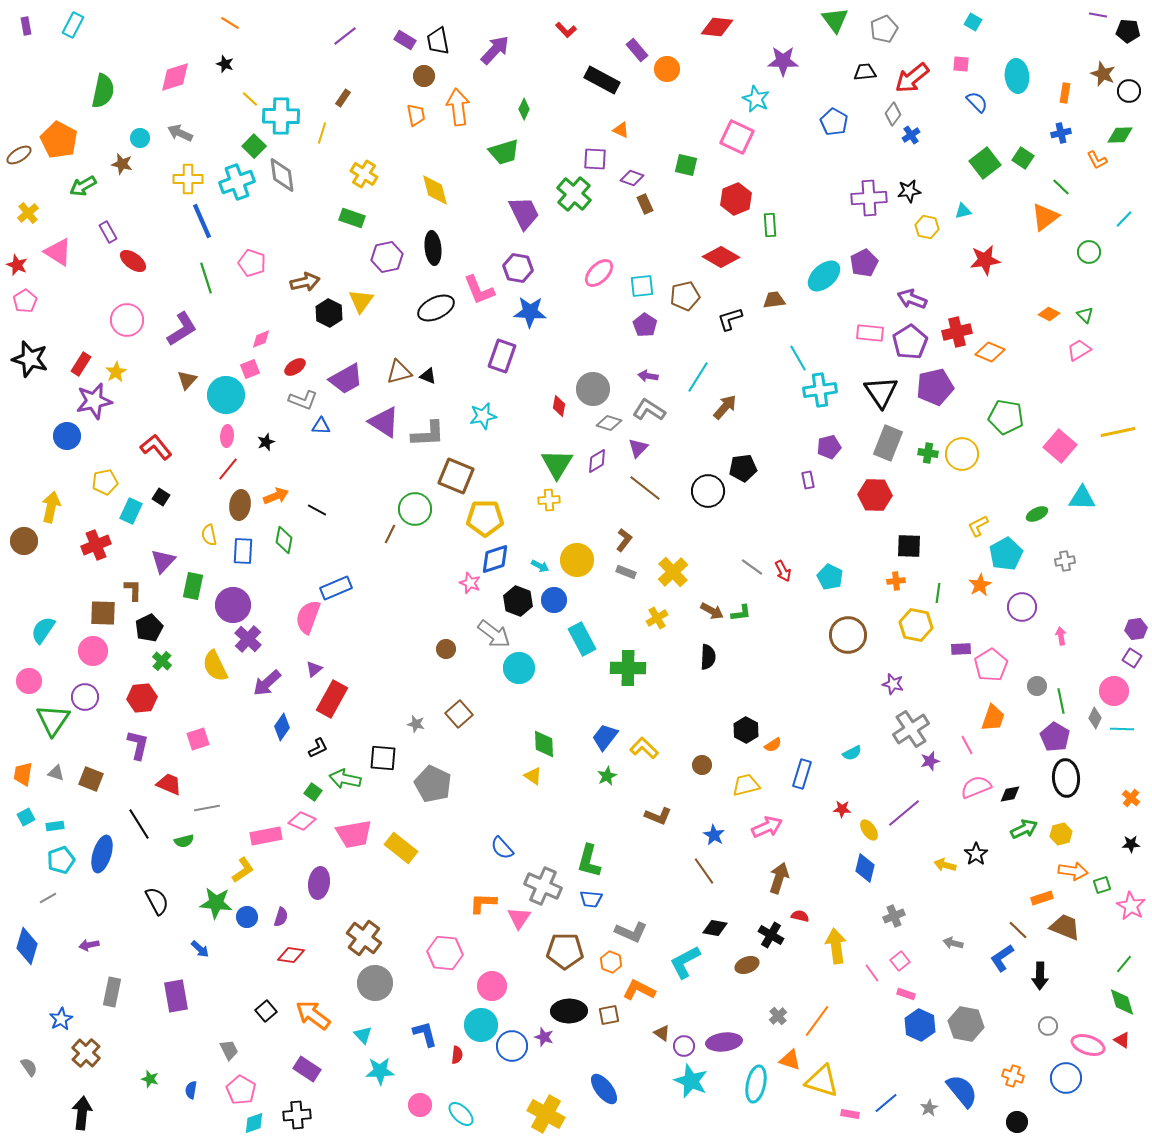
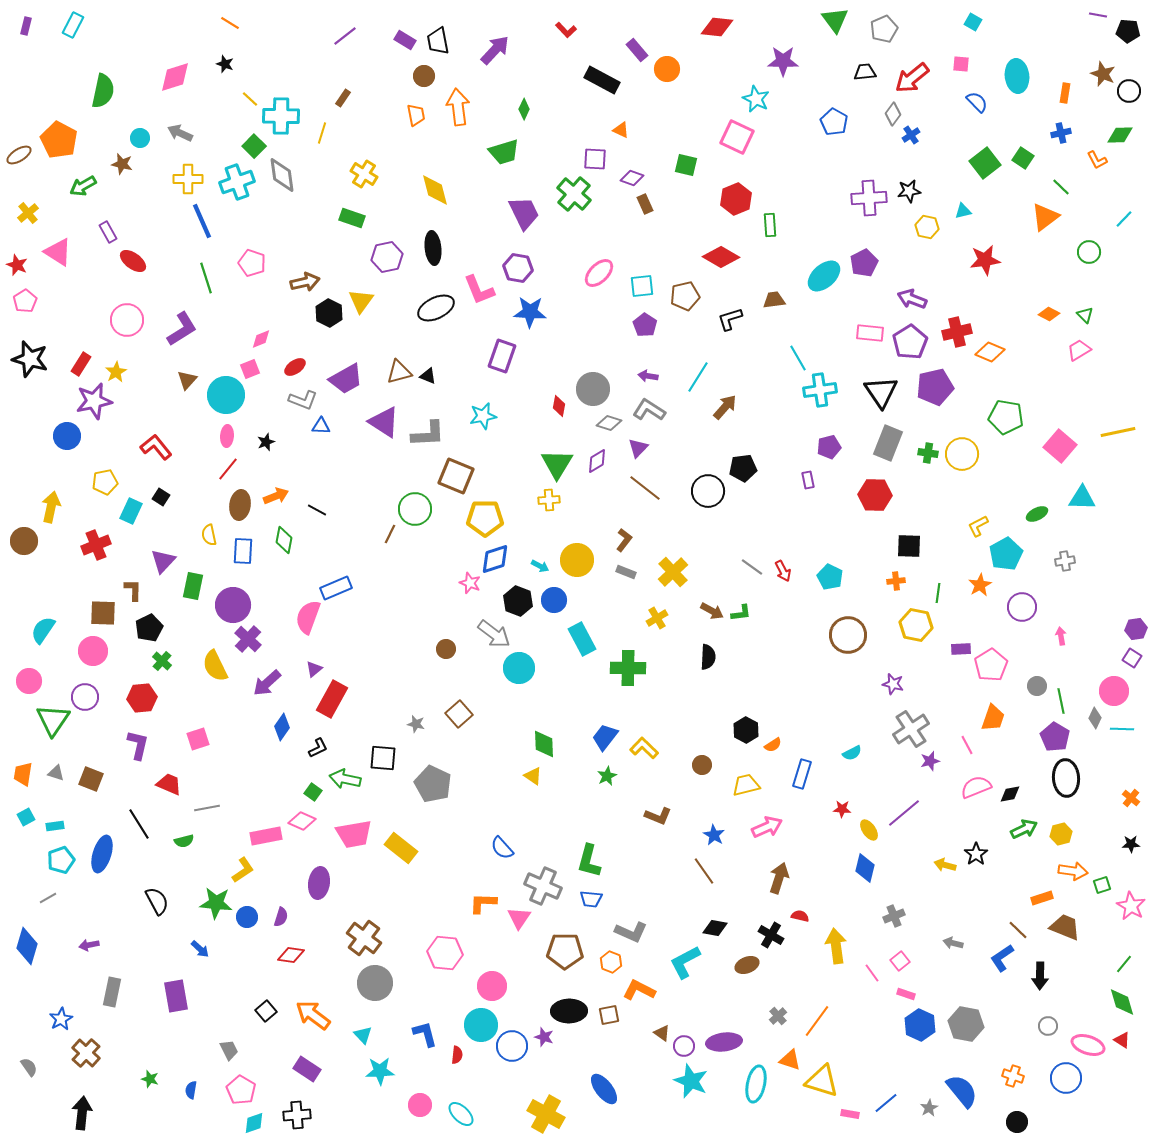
purple rectangle at (26, 26): rotated 24 degrees clockwise
